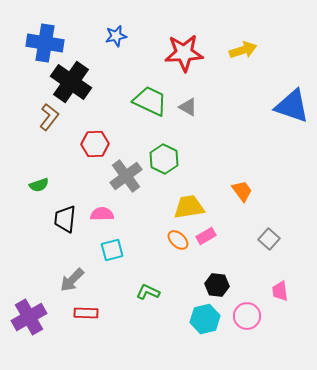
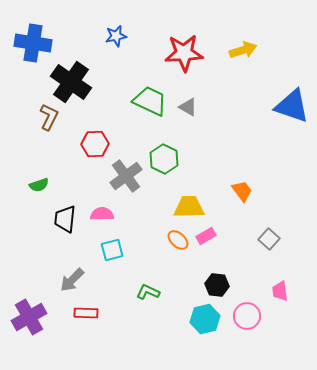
blue cross: moved 12 px left
brown L-shape: rotated 12 degrees counterclockwise
yellow trapezoid: rotated 8 degrees clockwise
